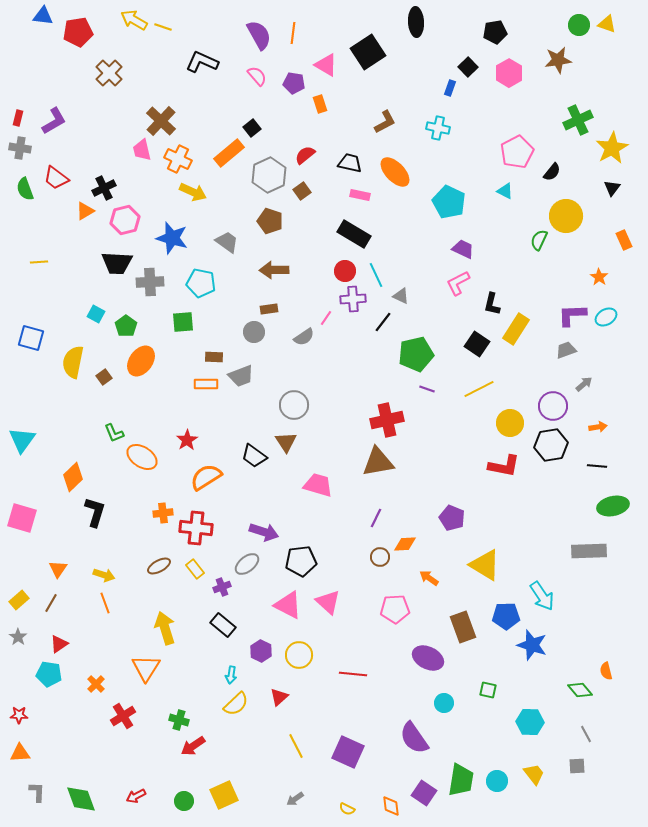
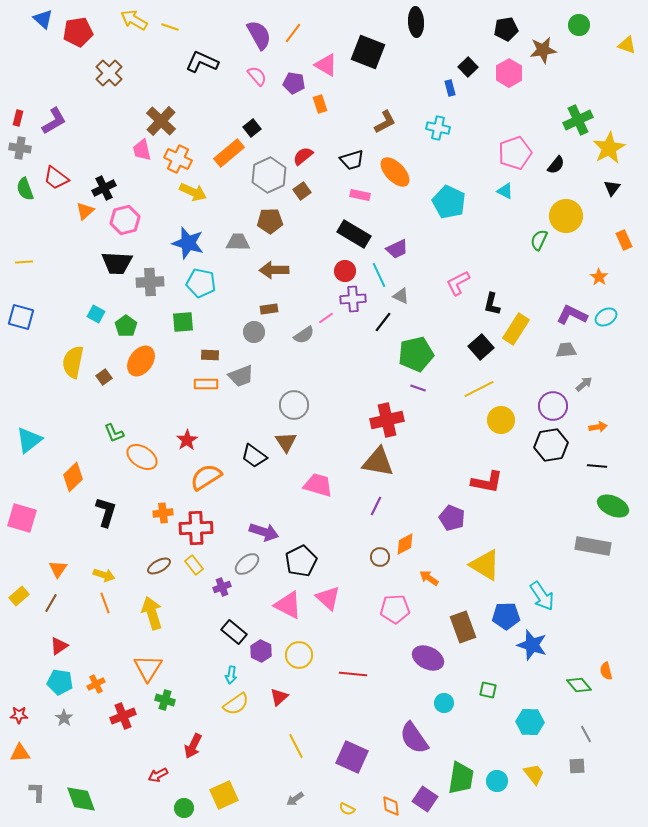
blue triangle at (43, 16): moved 3 px down; rotated 35 degrees clockwise
yellow triangle at (607, 24): moved 20 px right, 21 px down
yellow line at (163, 27): moved 7 px right
black pentagon at (495, 32): moved 11 px right, 3 px up
orange line at (293, 33): rotated 30 degrees clockwise
black square at (368, 52): rotated 36 degrees counterclockwise
brown star at (558, 60): moved 15 px left, 10 px up
blue rectangle at (450, 88): rotated 35 degrees counterclockwise
yellow star at (612, 148): moved 3 px left
pink pentagon at (517, 152): moved 2 px left, 1 px down; rotated 8 degrees clockwise
red semicircle at (305, 155): moved 2 px left, 1 px down
black trapezoid at (350, 163): moved 2 px right, 3 px up; rotated 150 degrees clockwise
black semicircle at (552, 172): moved 4 px right, 7 px up
orange triangle at (85, 211): rotated 12 degrees counterclockwise
brown pentagon at (270, 221): rotated 20 degrees counterclockwise
blue star at (172, 238): moved 16 px right, 5 px down
gray trapezoid at (227, 242): moved 11 px right; rotated 35 degrees counterclockwise
purple trapezoid at (463, 249): moved 66 px left; rotated 130 degrees clockwise
yellow line at (39, 262): moved 15 px left
cyan line at (376, 275): moved 3 px right
purple L-shape at (572, 315): rotated 28 degrees clockwise
pink line at (326, 318): rotated 21 degrees clockwise
gray semicircle at (304, 337): moved 2 px up
blue square at (31, 338): moved 10 px left, 21 px up
black square at (477, 344): moved 4 px right, 3 px down; rotated 15 degrees clockwise
gray trapezoid at (566, 350): rotated 15 degrees clockwise
brown rectangle at (214, 357): moved 4 px left, 2 px up
purple line at (427, 389): moved 9 px left, 1 px up
yellow circle at (510, 423): moved 9 px left, 3 px up
cyan triangle at (22, 440): moved 7 px right; rotated 16 degrees clockwise
brown triangle at (378, 462): rotated 20 degrees clockwise
red L-shape at (504, 466): moved 17 px left, 16 px down
green ellipse at (613, 506): rotated 36 degrees clockwise
black L-shape at (95, 512): moved 11 px right
purple line at (376, 518): moved 12 px up
red cross at (196, 528): rotated 8 degrees counterclockwise
orange diamond at (405, 544): rotated 25 degrees counterclockwise
gray rectangle at (589, 551): moved 4 px right, 5 px up; rotated 12 degrees clockwise
black pentagon at (301, 561): rotated 20 degrees counterclockwise
yellow rectangle at (195, 569): moved 1 px left, 4 px up
yellow rectangle at (19, 600): moved 4 px up
pink triangle at (328, 602): moved 4 px up
black rectangle at (223, 625): moved 11 px right, 7 px down
yellow arrow at (165, 628): moved 13 px left, 15 px up
gray star at (18, 637): moved 46 px right, 81 px down
red triangle at (59, 644): moved 2 px down
orange triangle at (146, 668): moved 2 px right
cyan pentagon at (49, 674): moved 11 px right, 8 px down
orange cross at (96, 684): rotated 18 degrees clockwise
green diamond at (580, 690): moved 1 px left, 5 px up
yellow semicircle at (236, 704): rotated 8 degrees clockwise
red cross at (123, 716): rotated 10 degrees clockwise
green cross at (179, 720): moved 14 px left, 20 px up
red arrow at (193, 746): rotated 30 degrees counterclockwise
purple square at (348, 752): moved 4 px right, 5 px down
green trapezoid at (461, 780): moved 2 px up
purple square at (424, 793): moved 1 px right, 6 px down
red arrow at (136, 796): moved 22 px right, 21 px up
green circle at (184, 801): moved 7 px down
